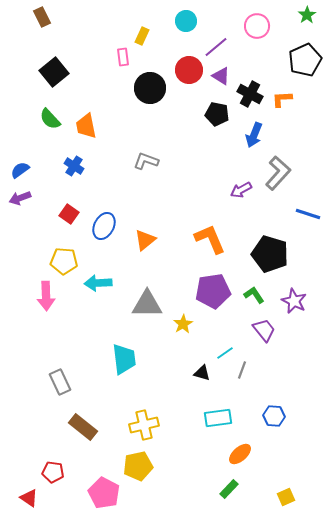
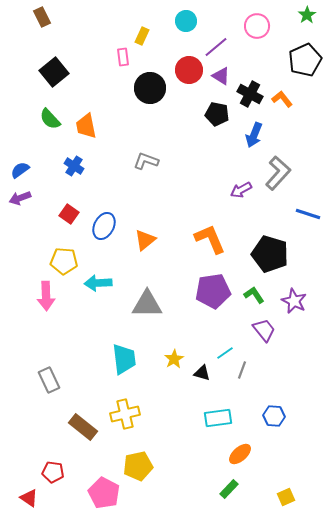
orange L-shape at (282, 99): rotated 55 degrees clockwise
yellow star at (183, 324): moved 9 px left, 35 px down
gray rectangle at (60, 382): moved 11 px left, 2 px up
yellow cross at (144, 425): moved 19 px left, 11 px up
